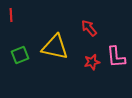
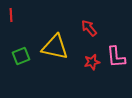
green square: moved 1 px right, 1 px down
